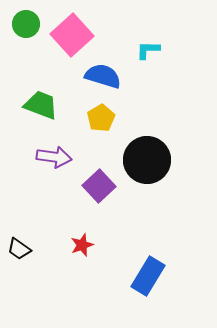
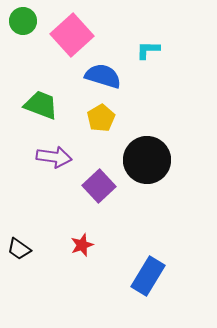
green circle: moved 3 px left, 3 px up
